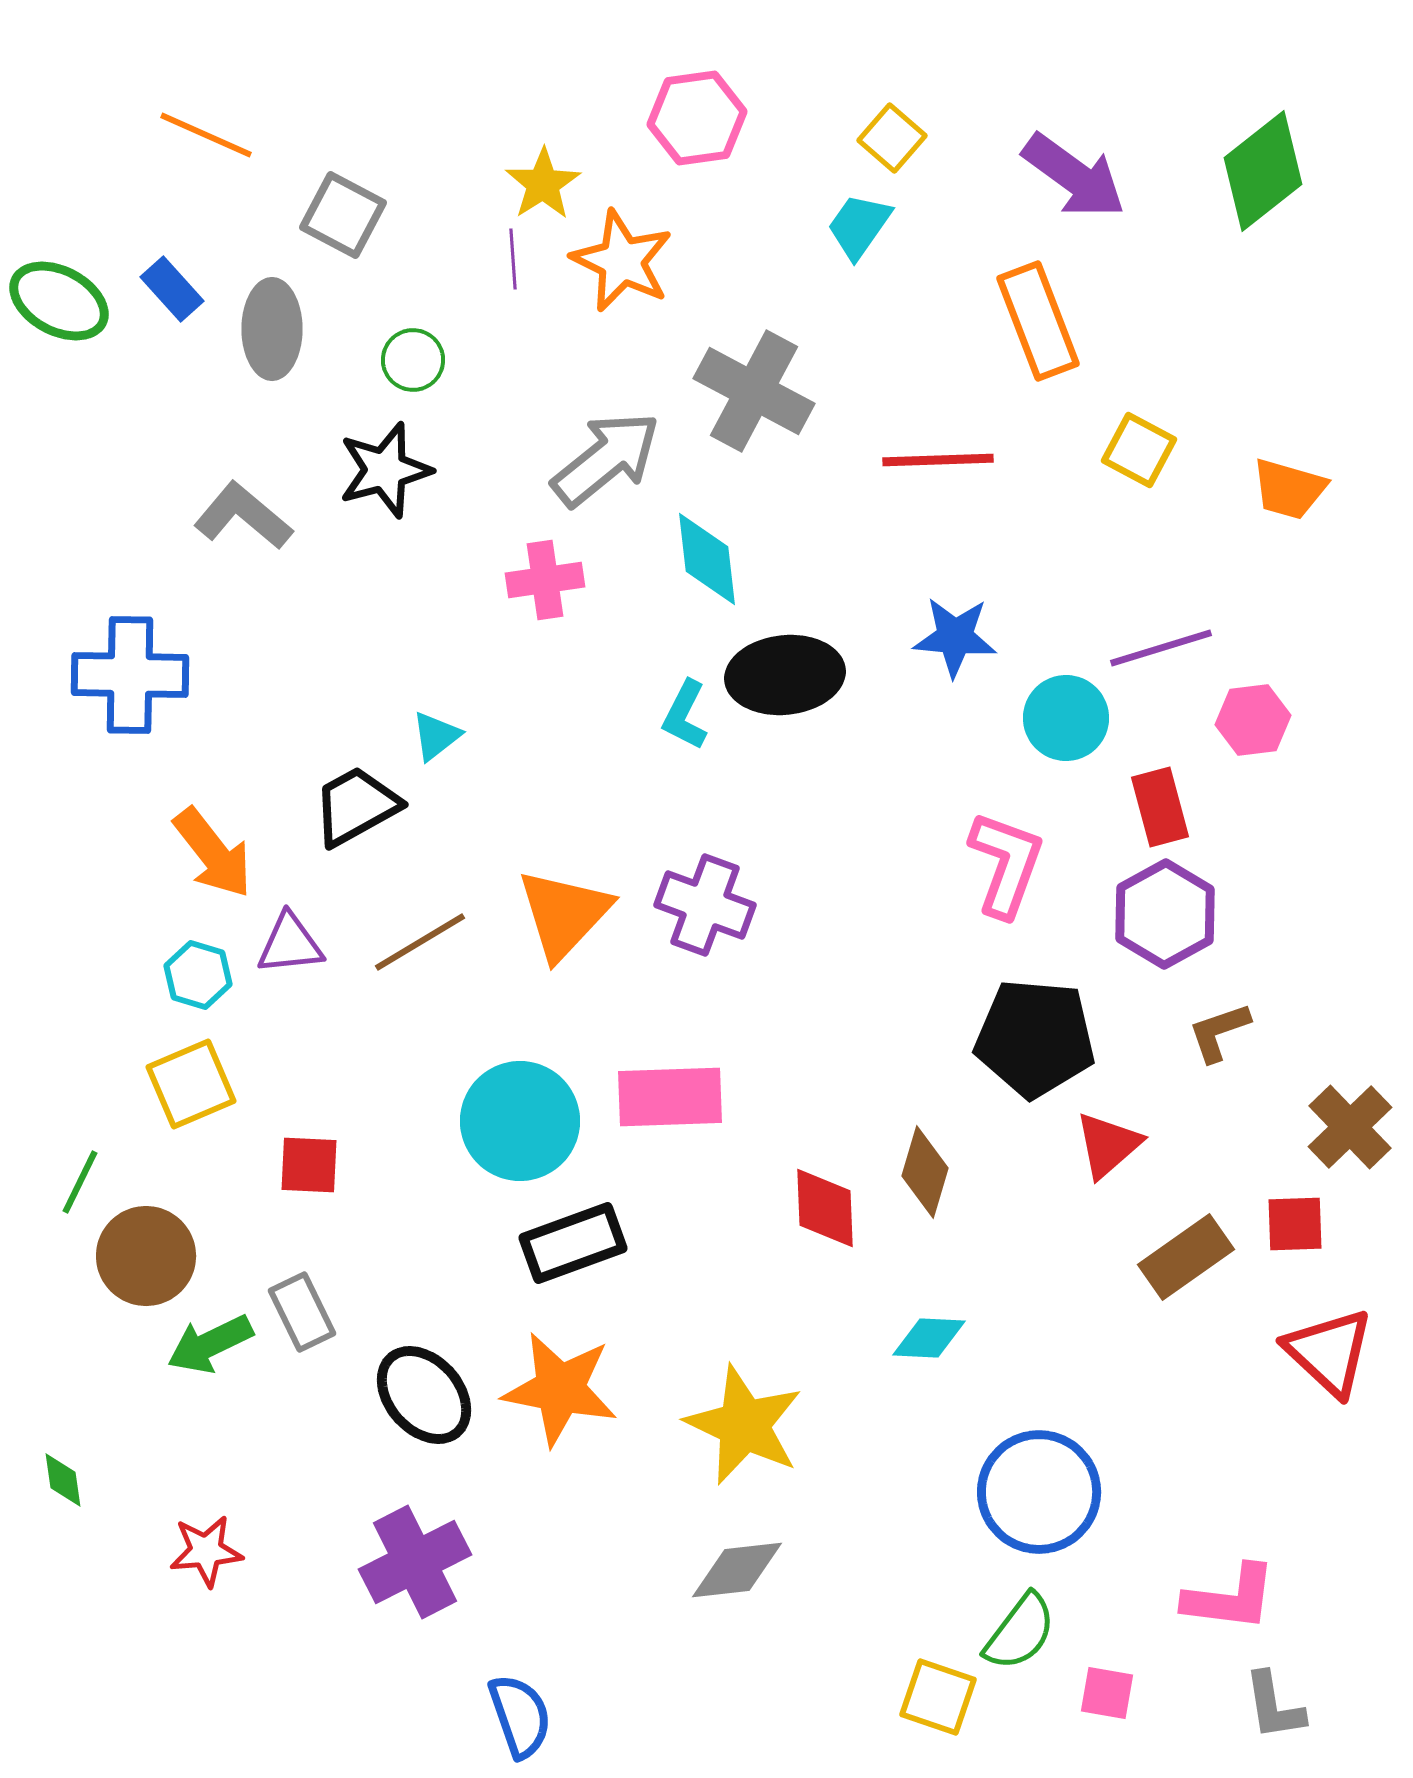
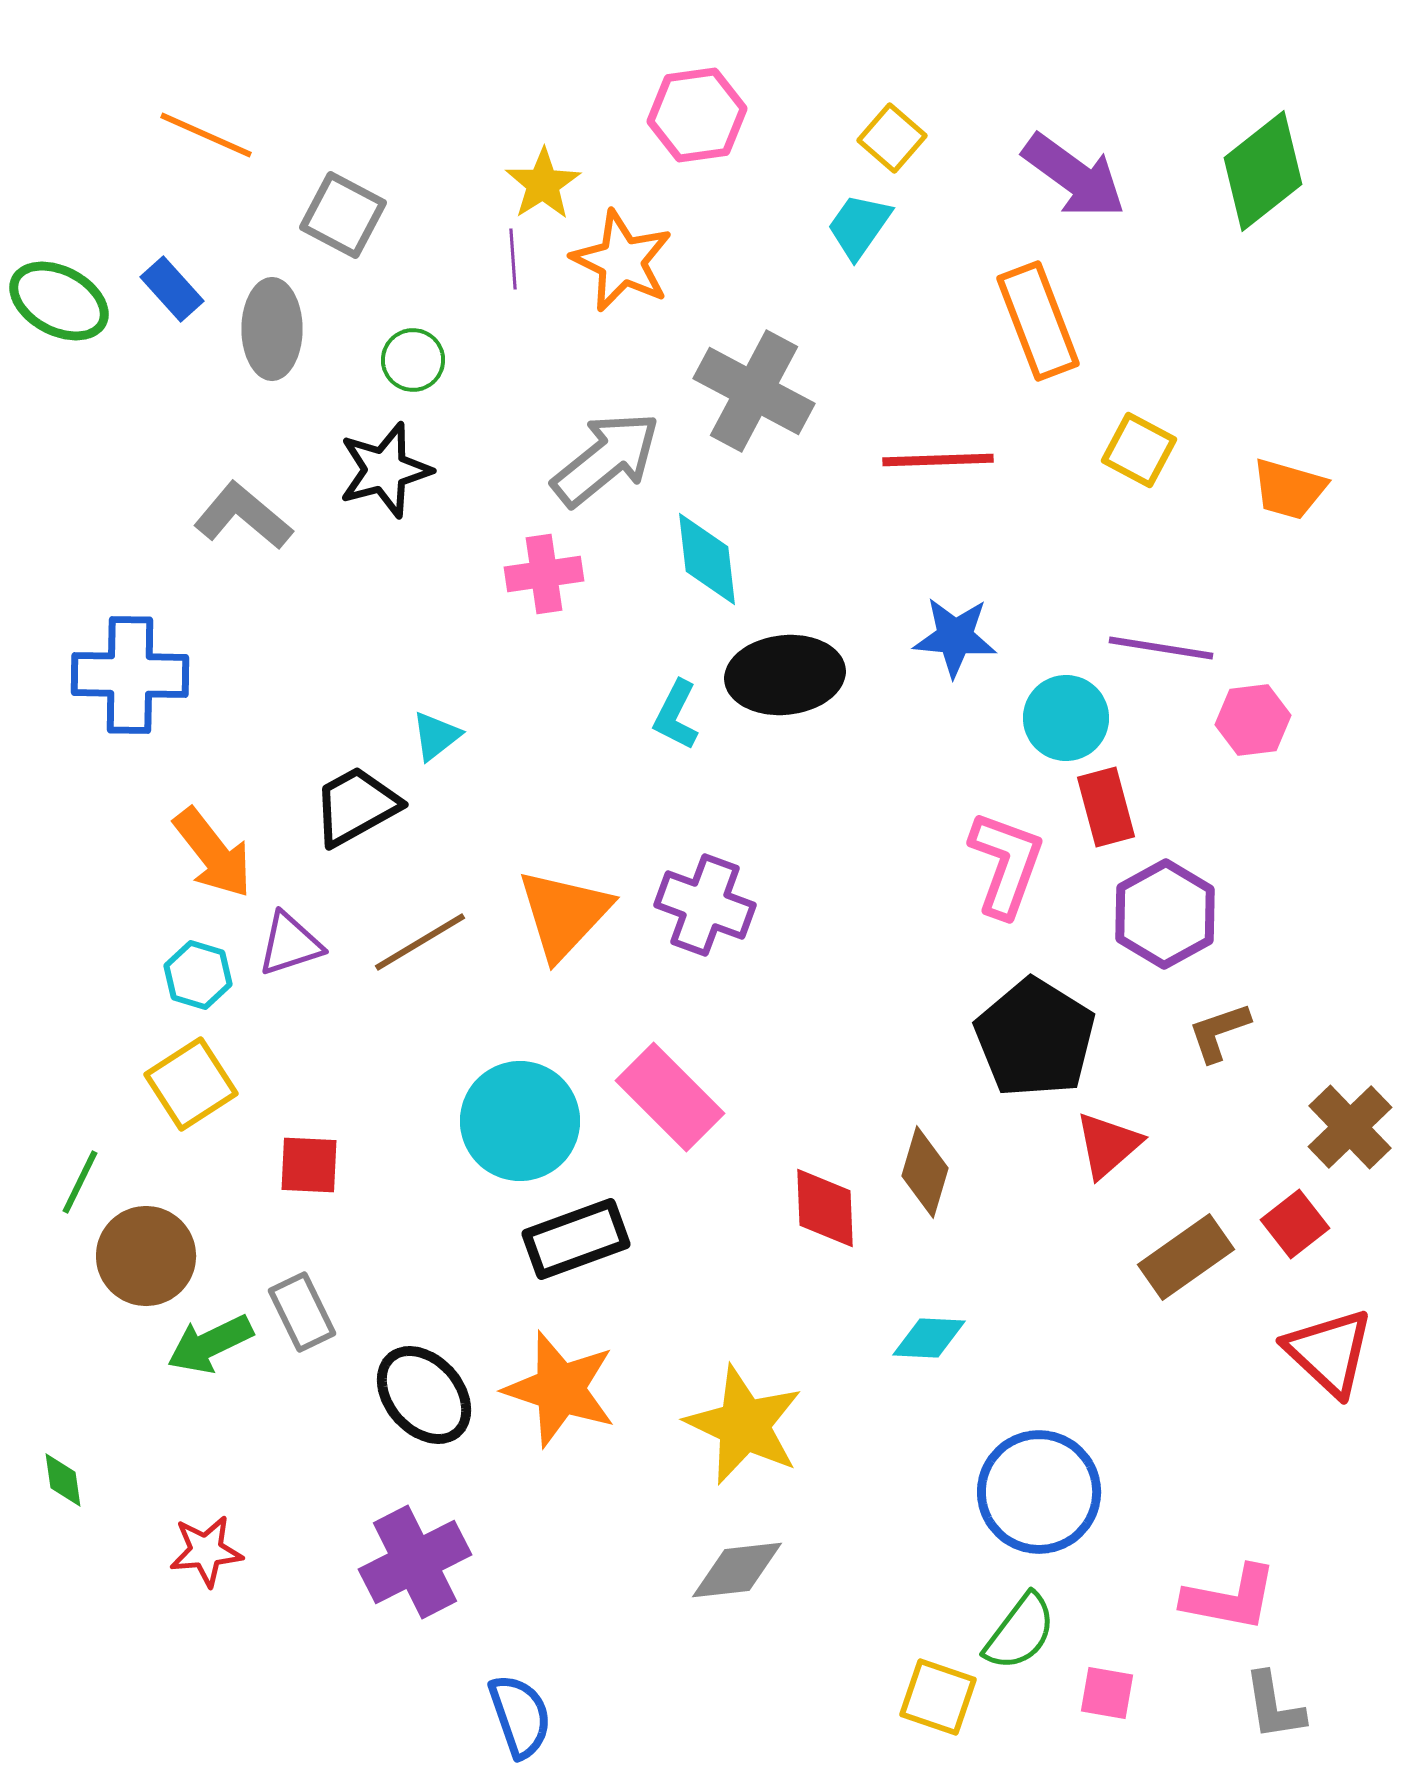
pink hexagon at (697, 118): moved 3 px up
pink cross at (545, 580): moved 1 px left, 6 px up
purple line at (1161, 648): rotated 26 degrees clockwise
cyan L-shape at (685, 715): moved 9 px left
red rectangle at (1160, 807): moved 54 px left
purple triangle at (290, 944): rotated 12 degrees counterclockwise
black pentagon at (1035, 1038): rotated 27 degrees clockwise
yellow square at (191, 1084): rotated 10 degrees counterclockwise
pink rectangle at (670, 1097): rotated 47 degrees clockwise
red square at (1295, 1224): rotated 36 degrees counterclockwise
black rectangle at (573, 1243): moved 3 px right, 4 px up
orange star at (560, 1389): rotated 7 degrees clockwise
pink L-shape at (1230, 1598): rotated 4 degrees clockwise
